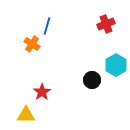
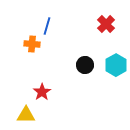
red cross: rotated 24 degrees counterclockwise
orange cross: rotated 28 degrees counterclockwise
black circle: moved 7 px left, 15 px up
